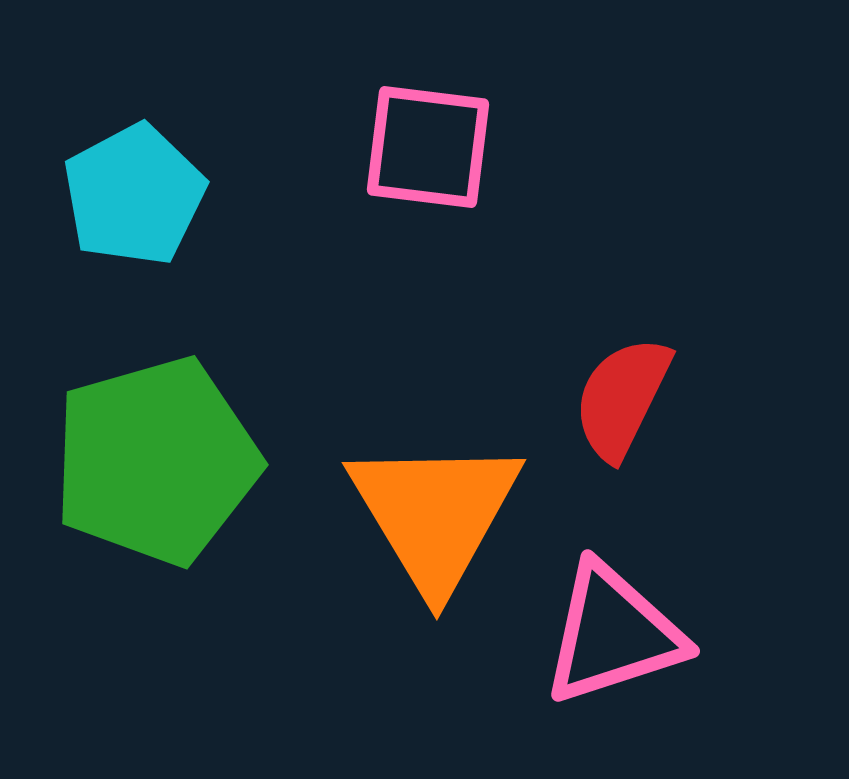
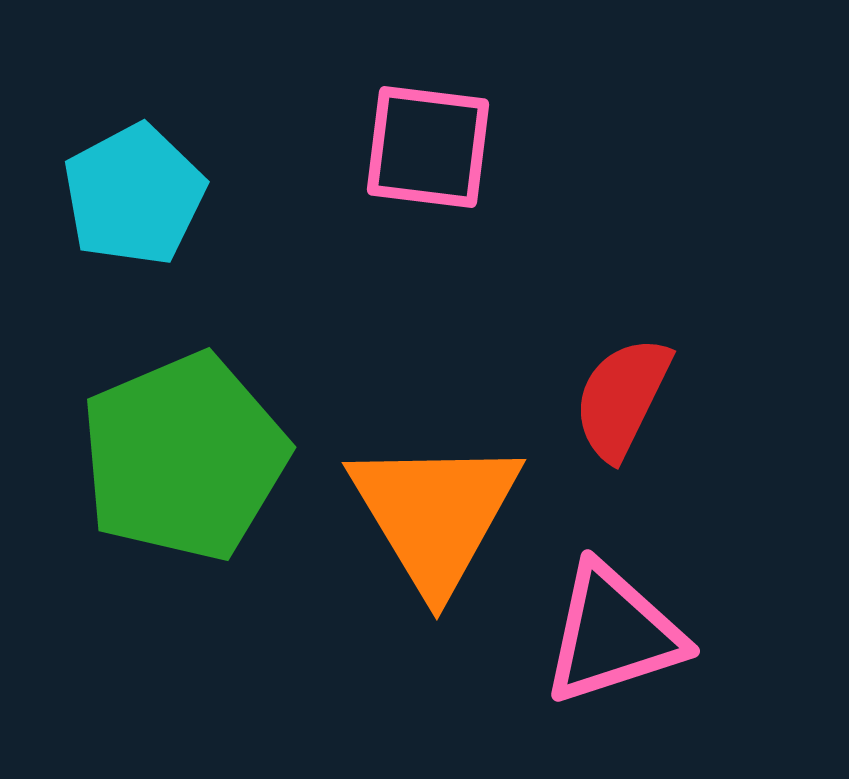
green pentagon: moved 28 px right, 4 px up; rotated 7 degrees counterclockwise
